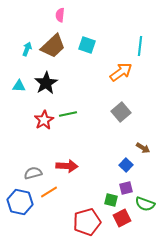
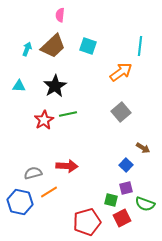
cyan square: moved 1 px right, 1 px down
black star: moved 9 px right, 3 px down
